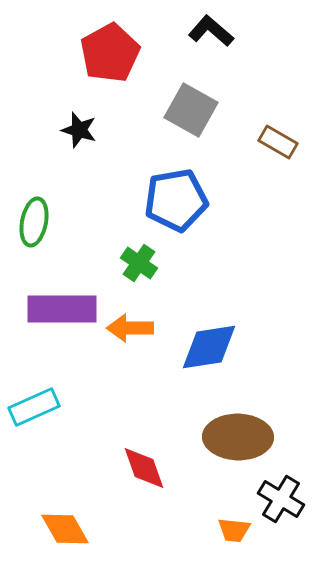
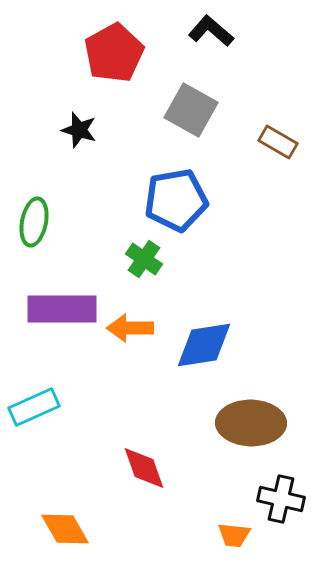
red pentagon: moved 4 px right
green cross: moved 5 px right, 4 px up
blue diamond: moved 5 px left, 2 px up
brown ellipse: moved 13 px right, 14 px up
black cross: rotated 18 degrees counterclockwise
orange trapezoid: moved 5 px down
